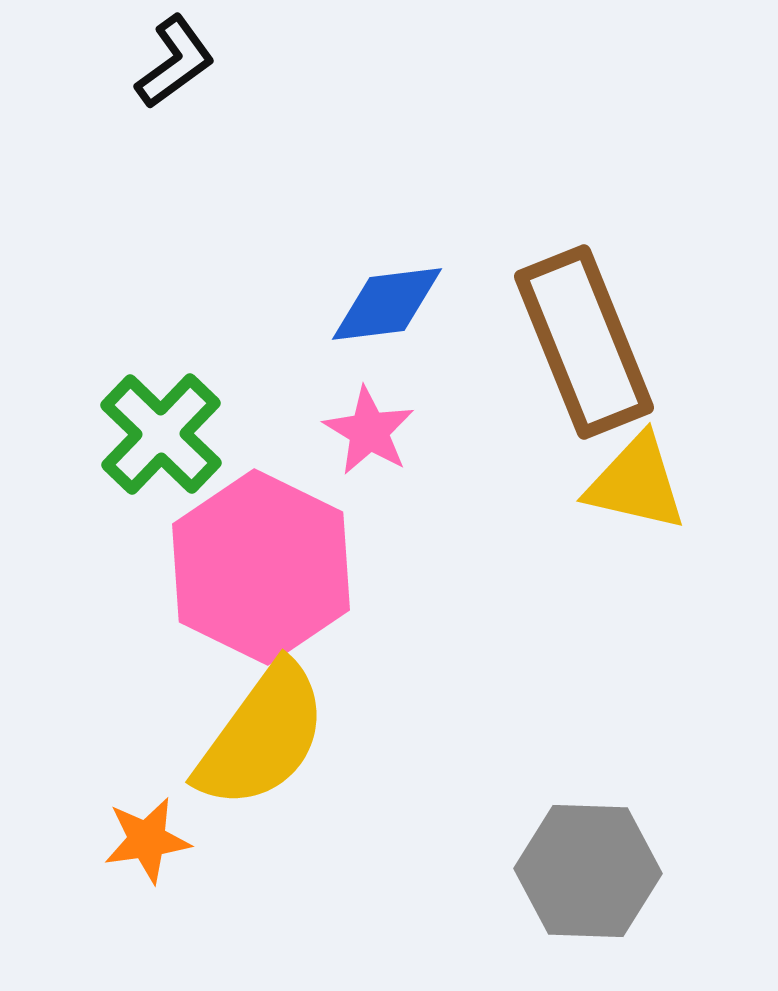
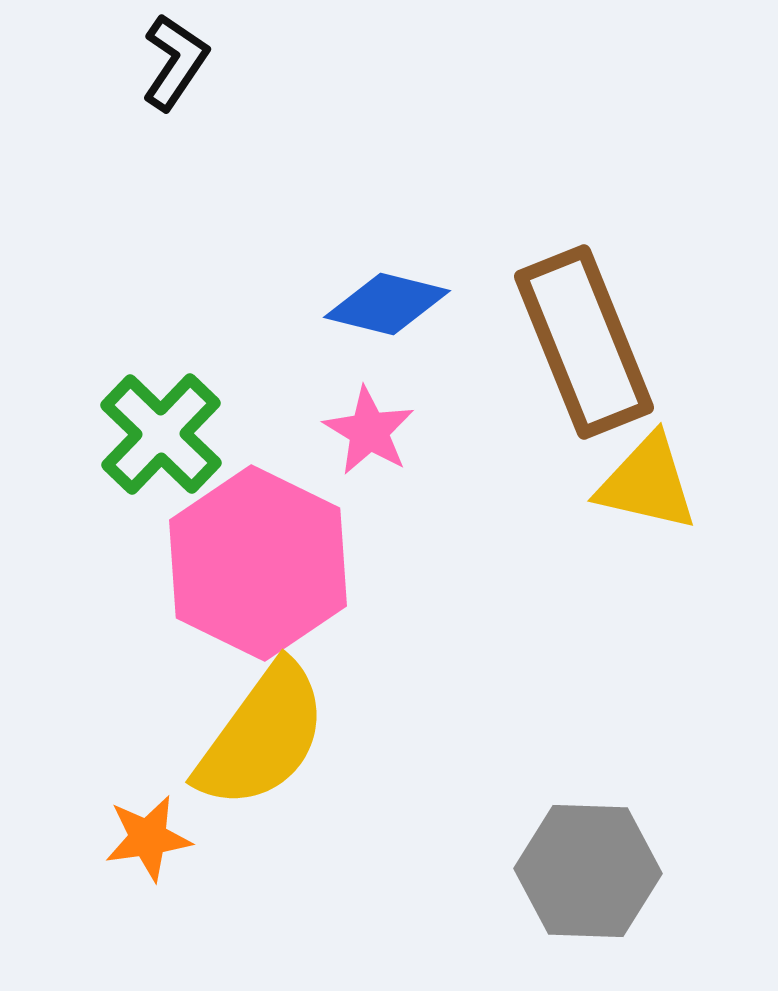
black L-shape: rotated 20 degrees counterclockwise
blue diamond: rotated 21 degrees clockwise
yellow triangle: moved 11 px right
pink hexagon: moved 3 px left, 4 px up
orange star: moved 1 px right, 2 px up
